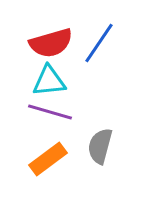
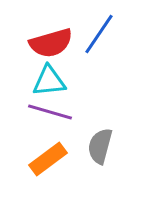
blue line: moved 9 px up
